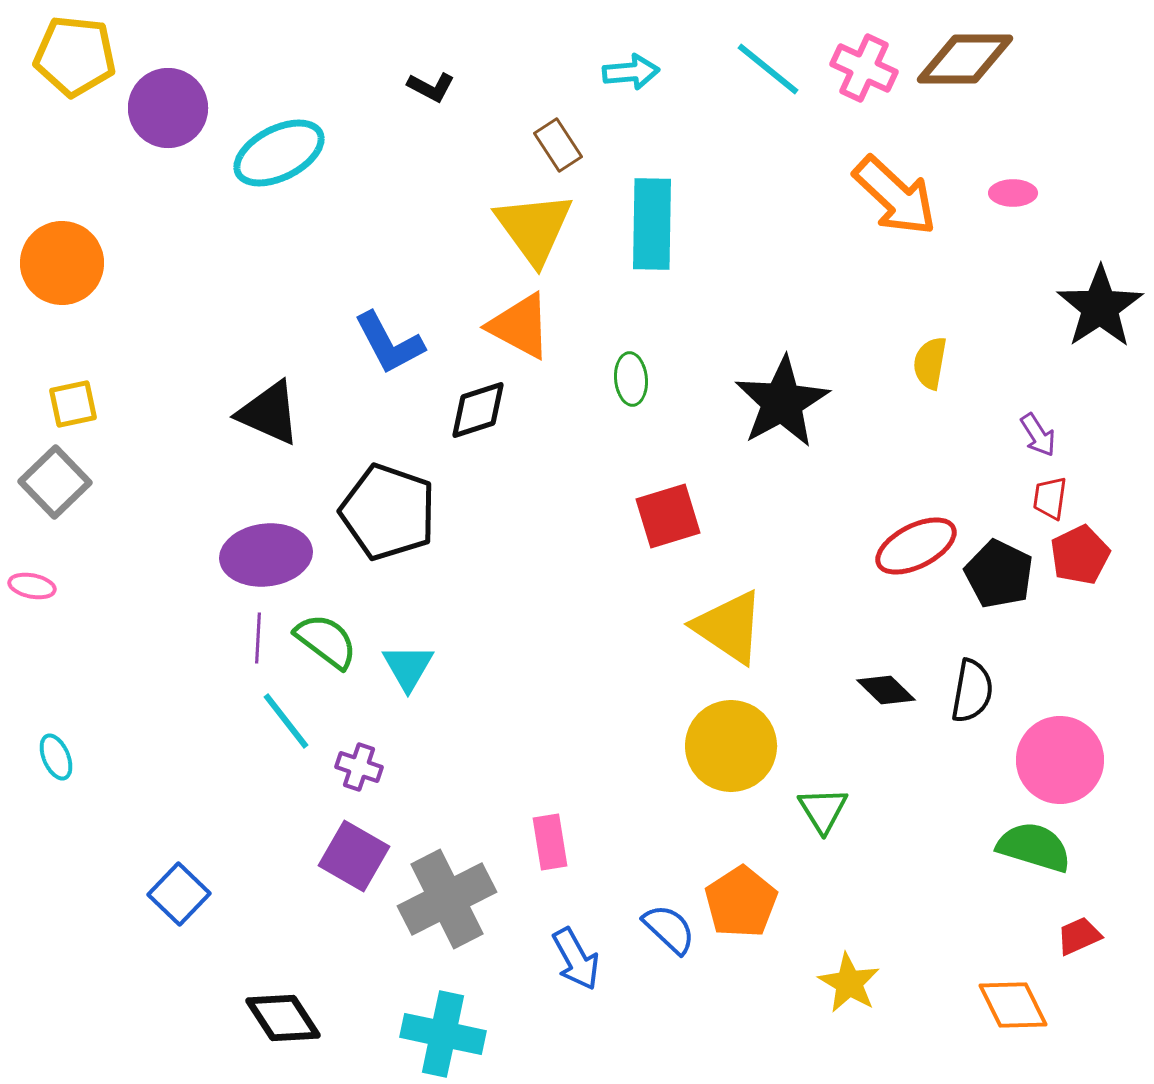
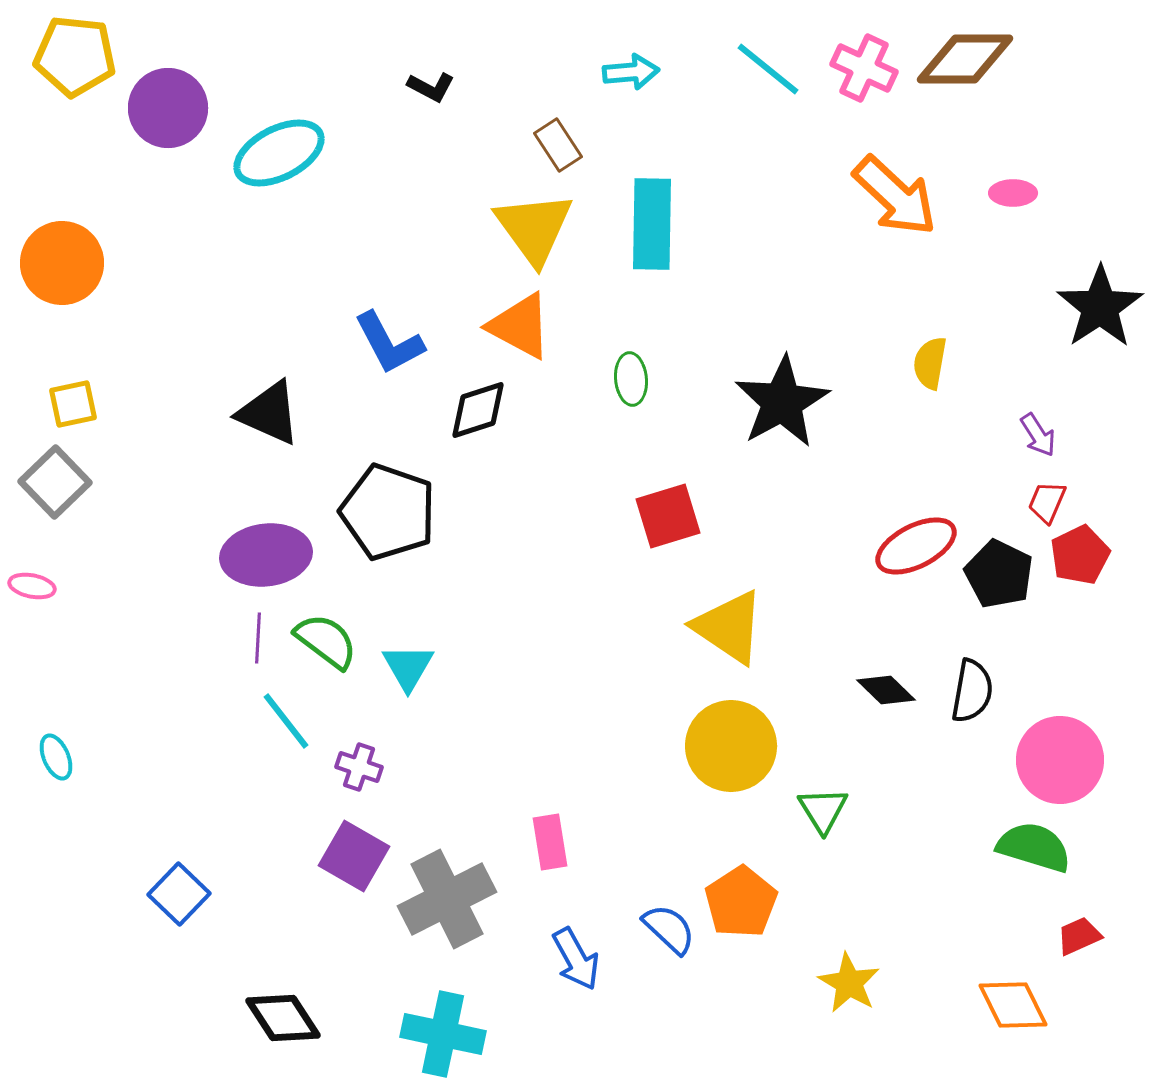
red trapezoid at (1050, 498): moved 3 px left, 4 px down; rotated 15 degrees clockwise
